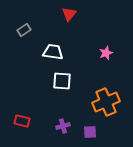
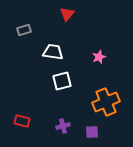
red triangle: moved 2 px left
gray rectangle: rotated 16 degrees clockwise
pink star: moved 7 px left, 4 px down
white square: rotated 18 degrees counterclockwise
purple square: moved 2 px right
